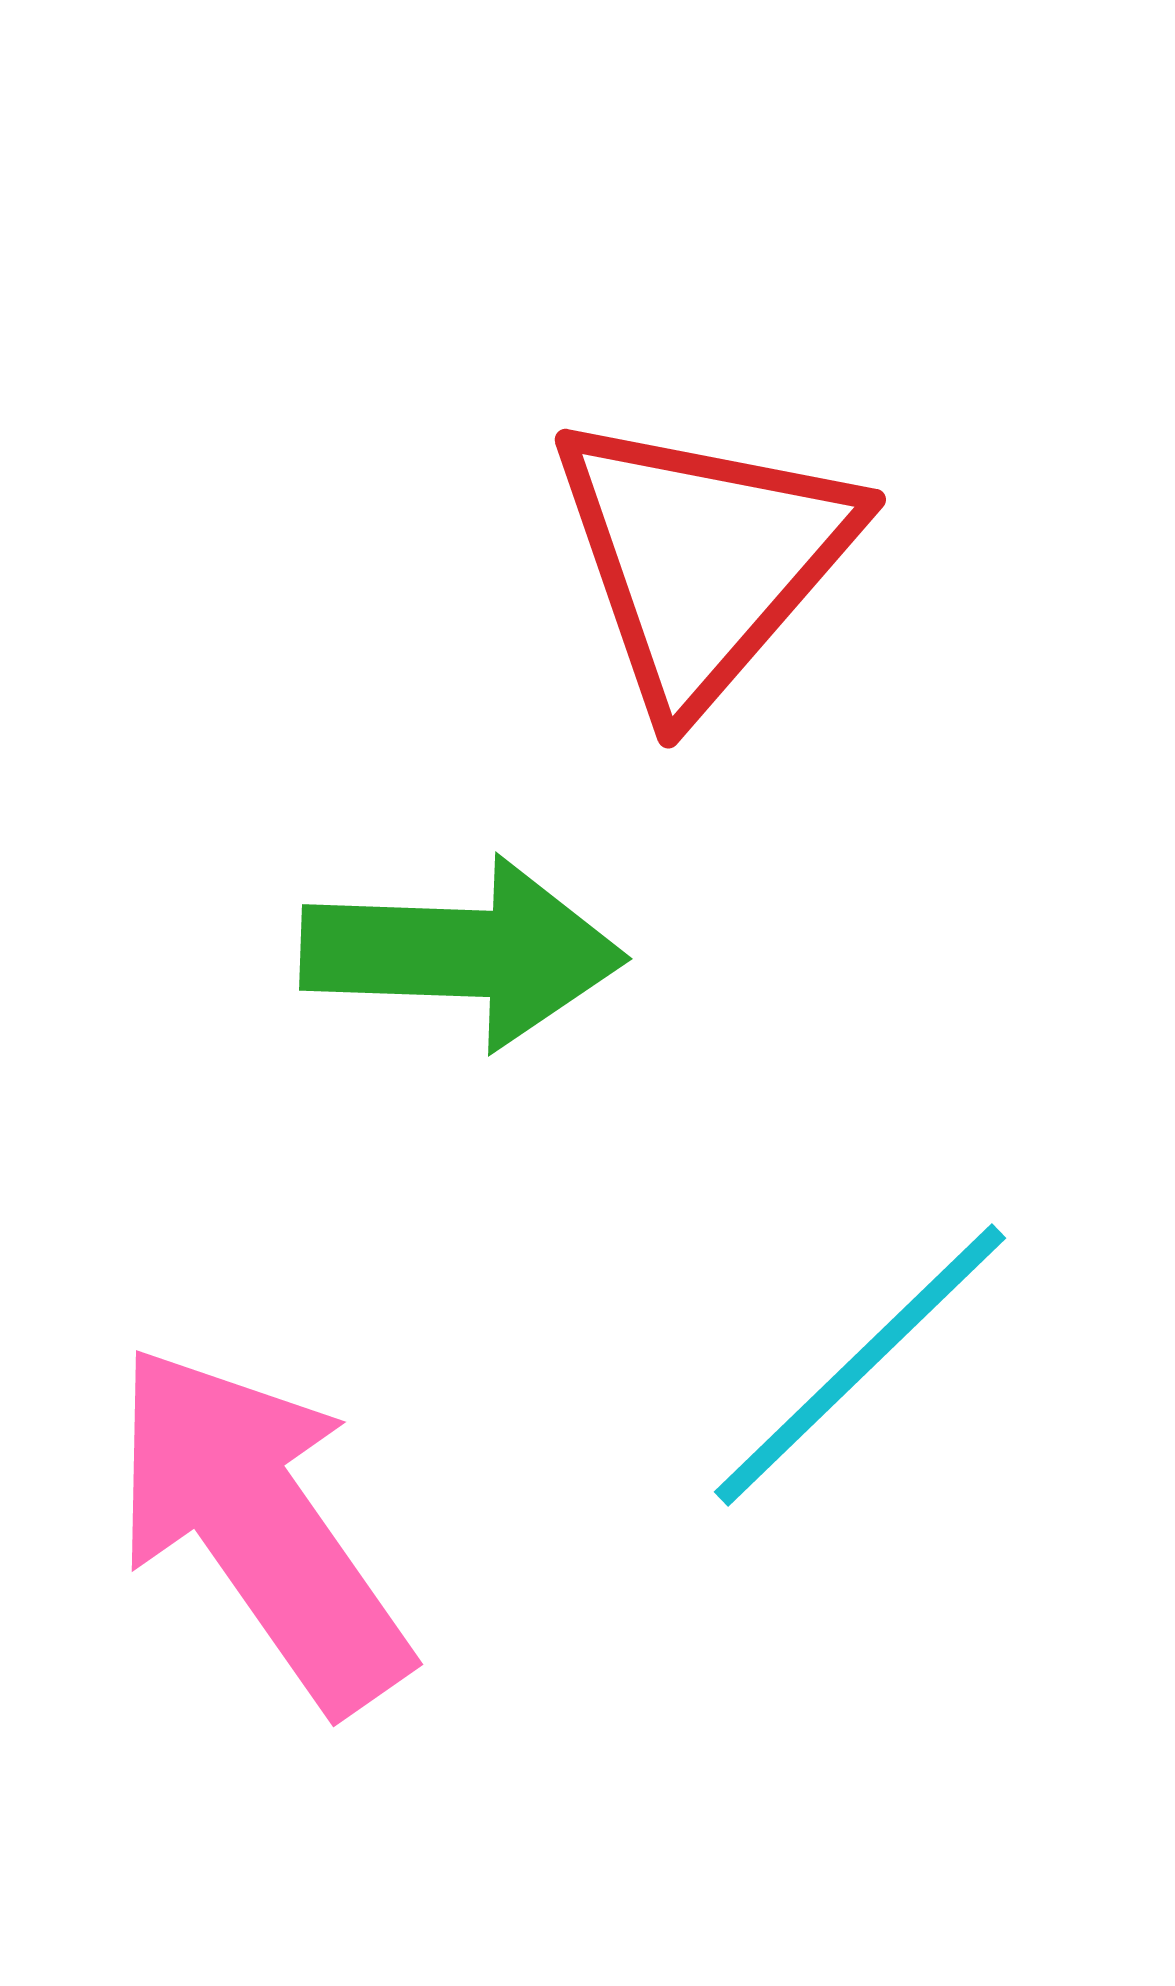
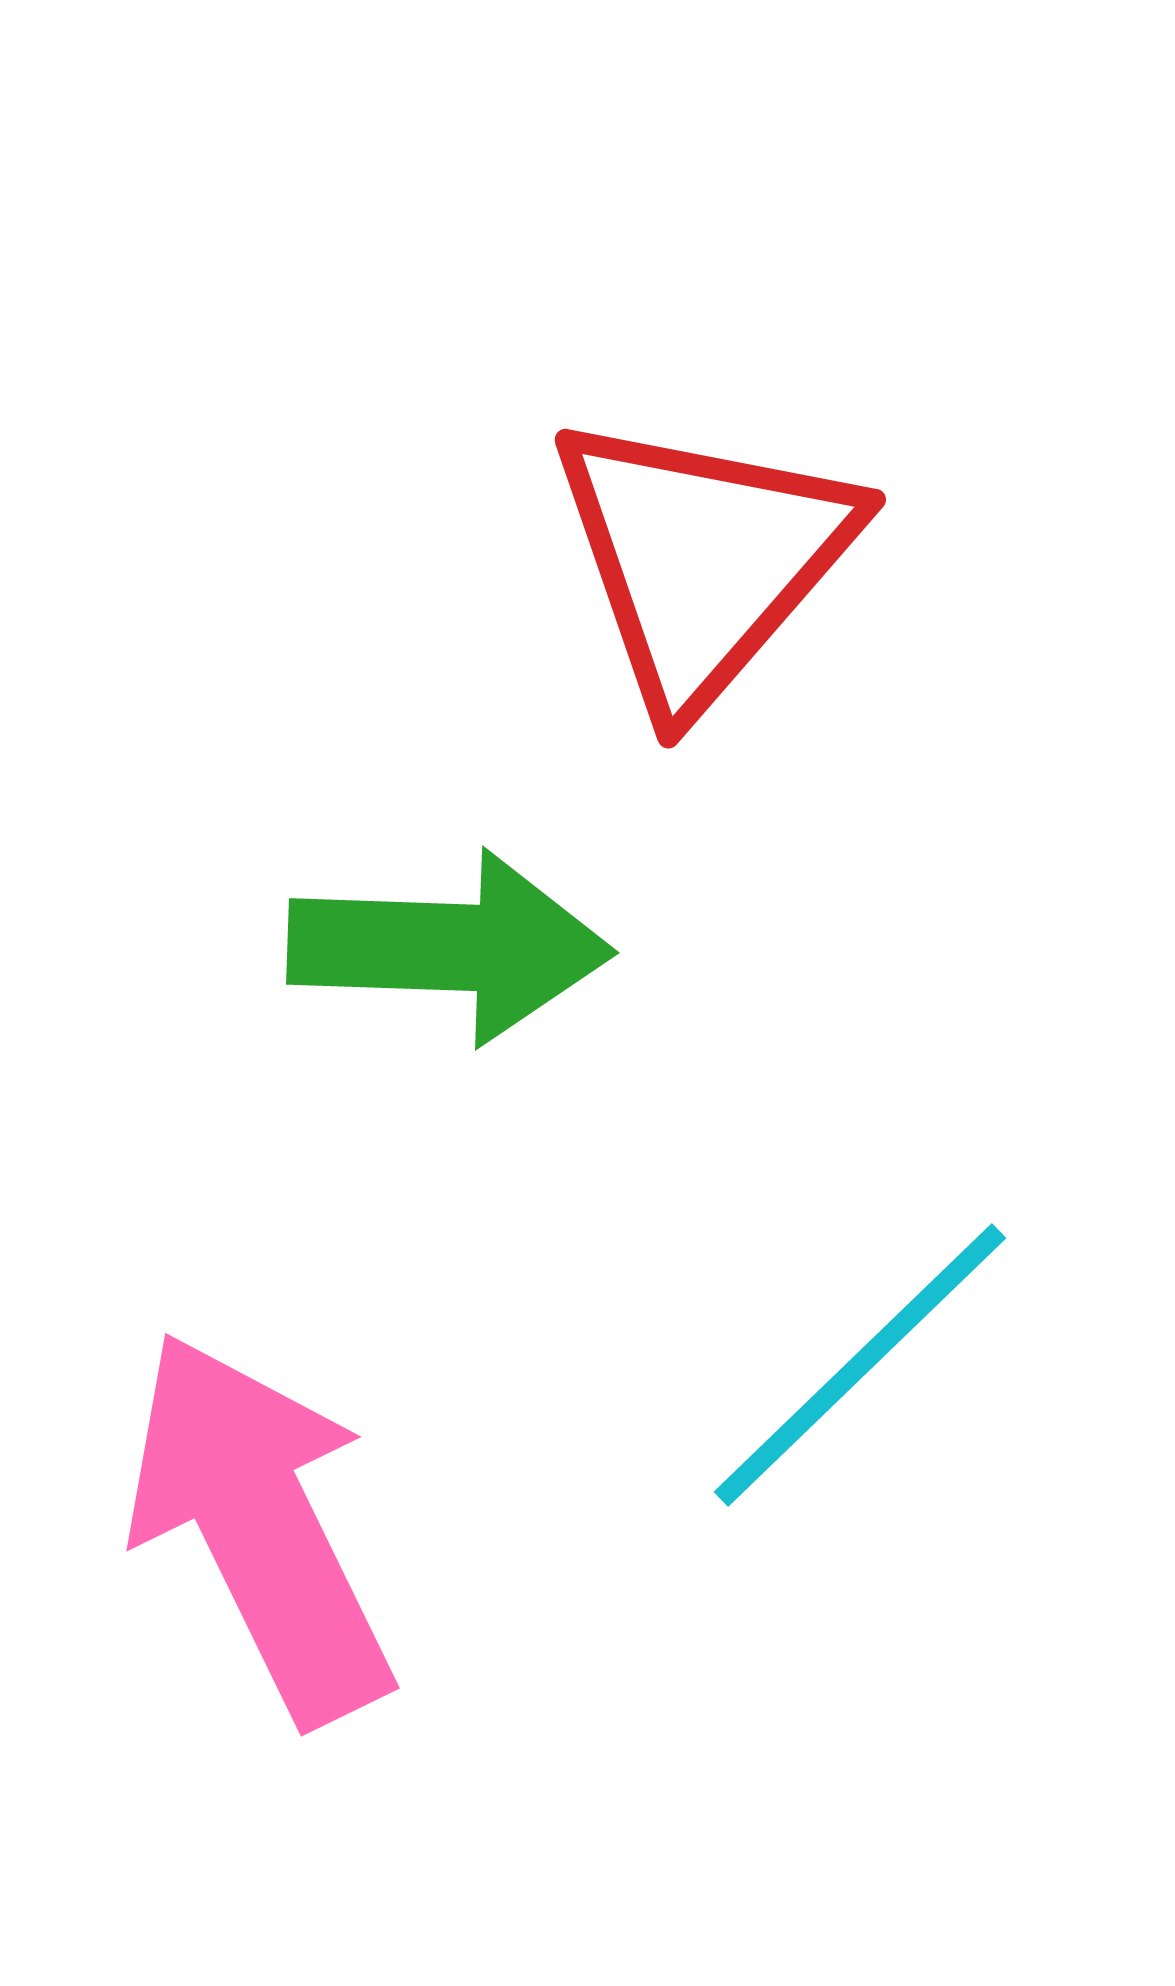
green arrow: moved 13 px left, 6 px up
pink arrow: rotated 9 degrees clockwise
